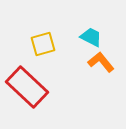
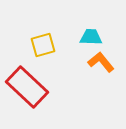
cyan trapezoid: rotated 25 degrees counterclockwise
yellow square: moved 1 px down
